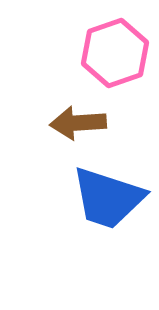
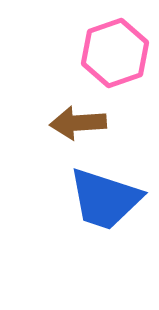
blue trapezoid: moved 3 px left, 1 px down
